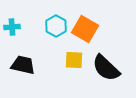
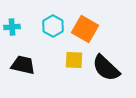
cyan hexagon: moved 3 px left
